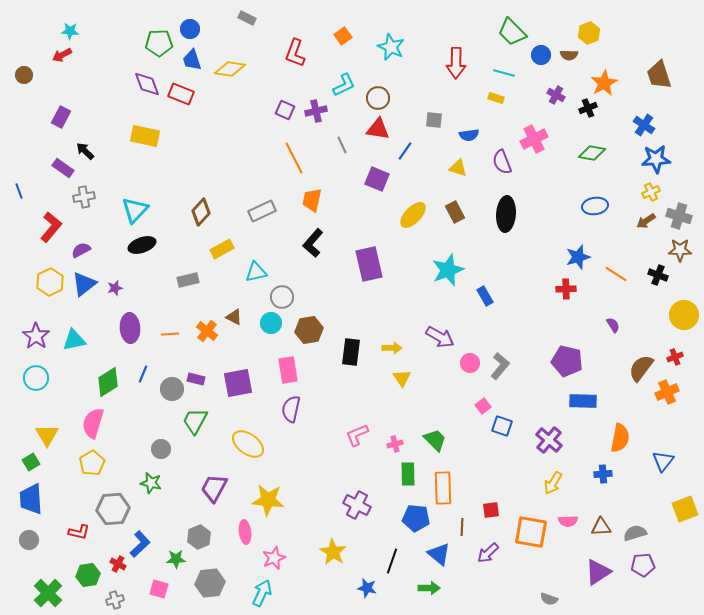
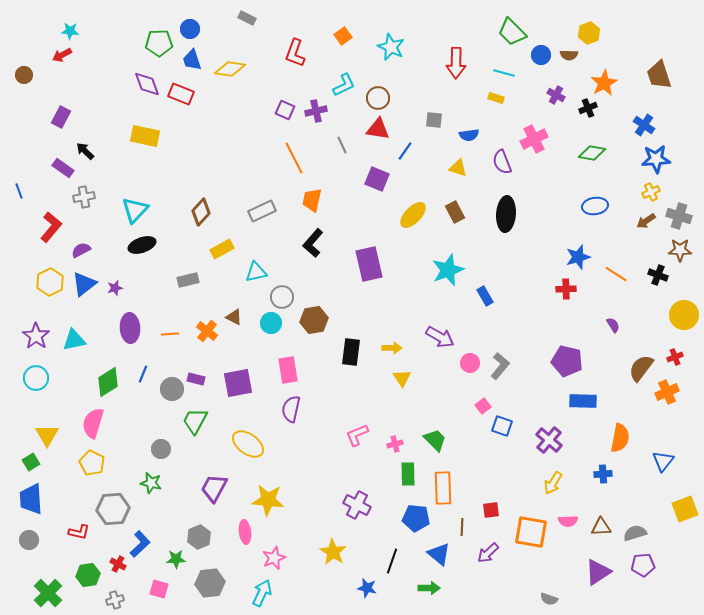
brown hexagon at (309, 330): moved 5 px right, 10 px up
yellow pentagon at (92, 463): rotated 15 degrees counterclockwise
